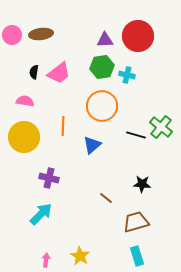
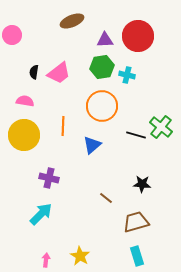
brown ellipse: moved 31 px right, 13 px up; rotated 15 degrees counterclockwise
yellow circle: moved 2 px up
